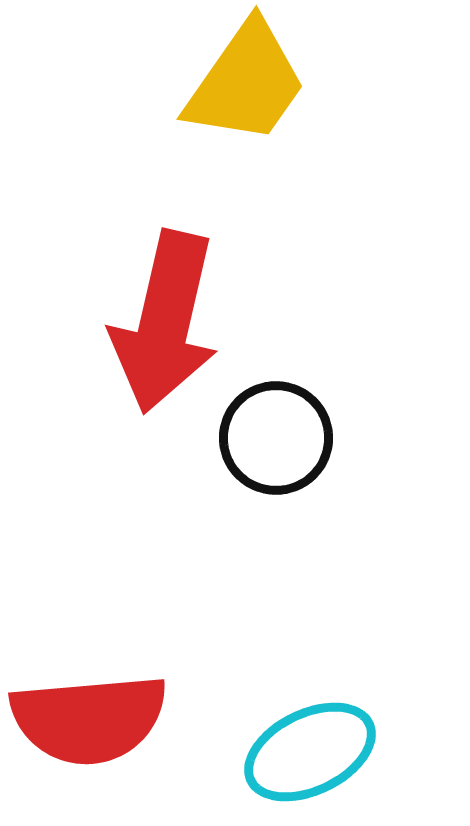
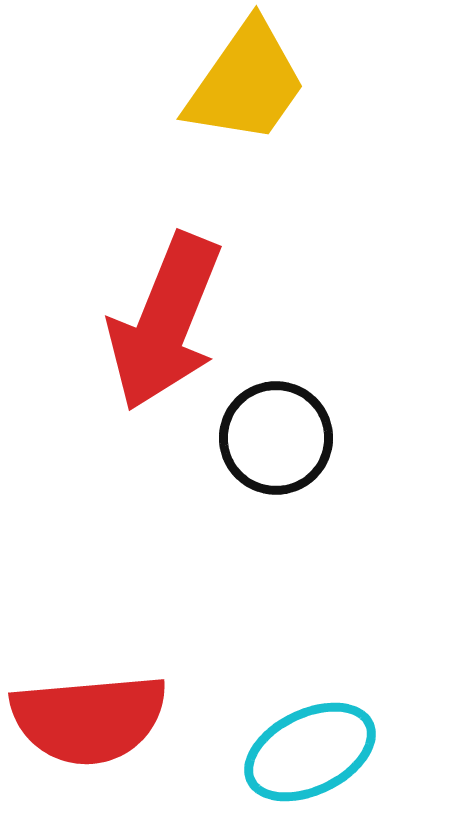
red arrow: rotated 9 degrees clockwise
